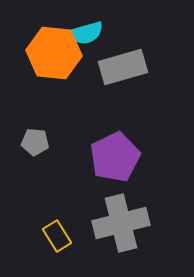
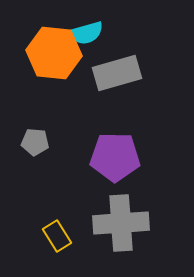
gray rectangle: moved 6 px left, 6 px down
purple pentagon: rotated 27 degrees clockwise
gray cross: rotated 10 degrees clockwise
